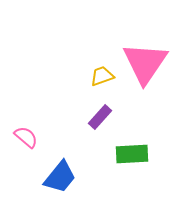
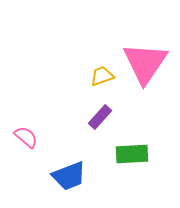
blue trapezoid: moved 9 px right, 1 px up; rotated 30 degrees clockwise
